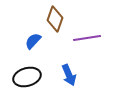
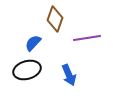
blue semicircle: moved 2 px down
black ellipse: moved 7 px up
